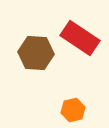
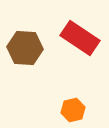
brown hexagon: moved 11 px left, 5 px up
